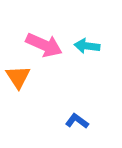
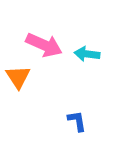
cyan arrow: moved 8 px down
blue L-shape: rotated 45 degrees clockwise
